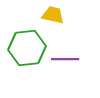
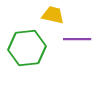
purple line: moved 12 px right, 20 px up
